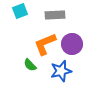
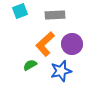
orange L-shape: rotated 20 degrees counterclockwise
green semicircle: rotated 104 degrees clockwise
